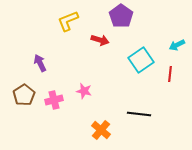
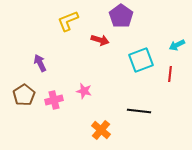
cyan square: rotated 15 degrees clockwise
black line: moved 3 px up
